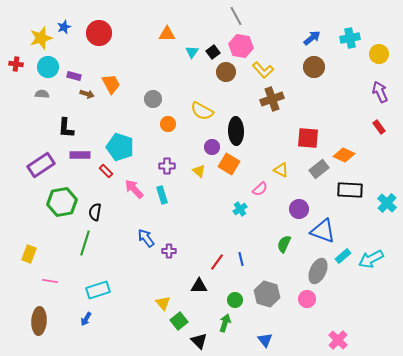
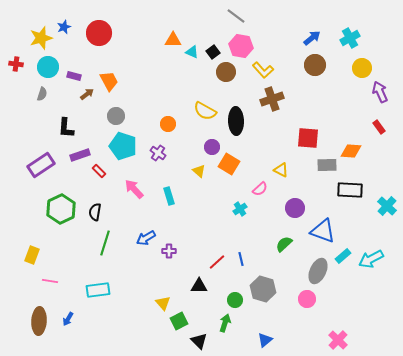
gray line at (236, 16): rotated 24 degrees counterclockwise
orange triangle at (167, 34): moved 6 px right, 6 px down
cyan cross at (350, 38): rotated 18 degrees counterclockwise
cyan triangle at (192, 52): rotated 40 degrees counterclockwise
yellow circle at (379, 54): moved 17 px left, 14 px down
brown circle at (314, 67): moved 1 px right, 2 px up
orange trapezoid at (111, 84): moved 2 px left, 3 px up
gray semicircle at (42, 94): rotated 104 degrees clockwise
brown arrow at (87, 94): rotated 56 degrees counterclockwise
gray circle at (153, 99): moved 37 px left, 17 px down
yellow semicircle at (202, 111): moved 3 px right
black ellipse at (236, 131): moved 10 px up
cyan pentagon at (120, 147): moved 3 px right, 1 px up
purple rectangle at (80, 155): rotated 18 degrees counterclockwise
orange diamond at (344, 155): moved 7 px right, 4 px up; rotated 20 degrees counterclockwise
purple cross at (167, 166): moved 9 px left, 13 px up; rotated 35 degrees clockwise
gray rectangle at (319, 169): moved 8 px right, 4 px up; rotated 36 degrees clockwise
red rectangle at (106, 171): moved 7 px left
cyan rectangle at (162, 195): moved 7 px right, 1 px down
green hexagon at (62, 202): moved 1 px left, 7 px down; rotated 16 degrees counterclockwise
cyan cross at (387, 203): moved 3 px down
purple circle at (299, 209): moved 4 px left, 1 px up
blue arrow at (146, 238): rotated 84 degrees counterclockwise
green line at (85, 243): moved 20 px right
green semicircle at (284, 244): rotated 24 degrees clockwise
yellow rectangle at (29, 254): moved 3 px right, 1 px down
red line at (217, 262): rotated 12 degrees clockwise
cyan rectangle at (98, 290): rotated 10 degrees clockwise
gray hexagon at (267, 294): moved 4 px left, 5 px up
blue arrow at (86, 319): moved 18 px left
green square at (179, 321): rotated 12 degrees clockwise
blue triangle at (265, 340): rotated 28 degrees clockwise
